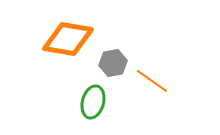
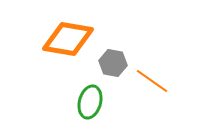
gray hexagon: rotated 20 degrees clockwise
green ellipse: moved 3 px left
